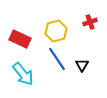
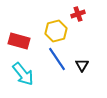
red cross: moved 12 px left, 8 px up
red rectangle: moved 1 px left, 2 px down; rotated 10 degrees counterclockwise
